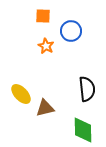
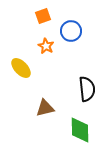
orange square: rotated 21 degrees counterclockwise
yellow ellipse: moved 26 px up
green diamond: moved 3 px left
